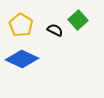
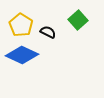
black semicircle: moved 7 px left, 2 px down
blue diamond: moved 4 px up
